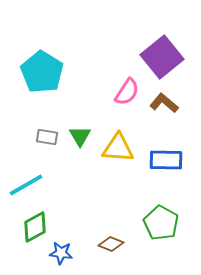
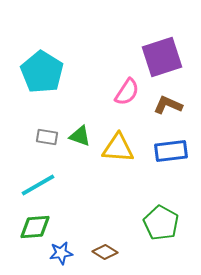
purple square: rotated 21 degrees clockwise
brown L-shape: moved 4 px right, 2 px down; rotated 16 degrees counterclockwise
green triangle: rotated 40 degrees counterclockwise
blue rectangle: moved 5 px right, 9 px up; rotated 8 degrees counterclockwise
cyan line: moved 12 px right
green diamond: rotated 24 degrees clockwise
brown diamond: moved 6 px left, 8 px down; rotated 10 degrees clockwise
blue star: rotated 15 degrees counterclockwise
